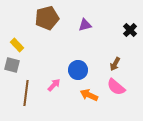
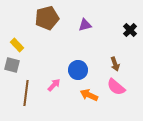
brown arrow: rotated 48 degrees counterclockwise
